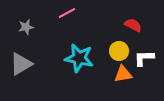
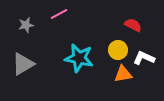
pink line: moved 8 px left, 1 px down
gray star: moved 2 px up
yellow circle: moved 1 px left, 1 px up
white L-shape: rotated 25 degrees clockwise
gray triangle: moved 2 px right
